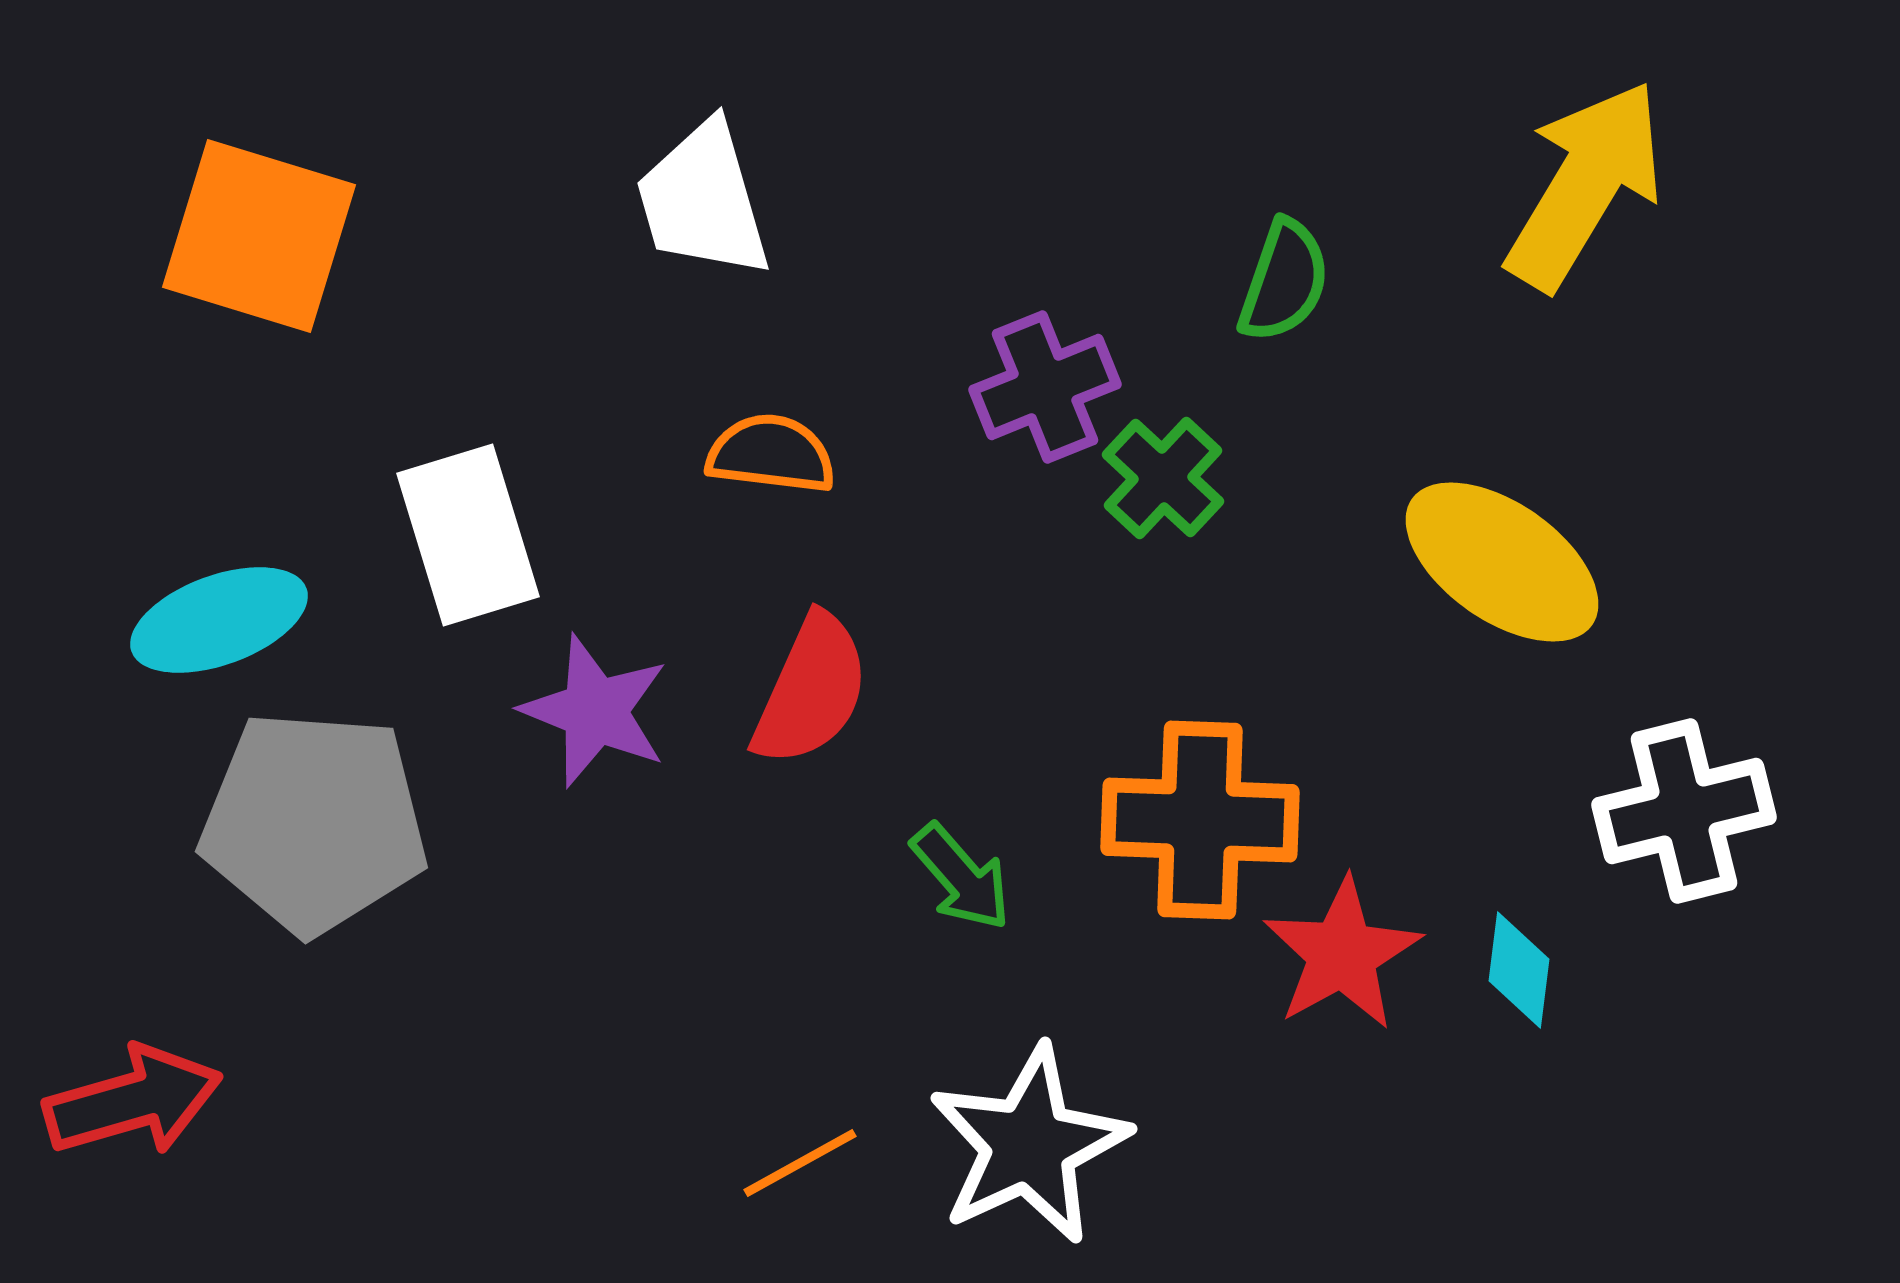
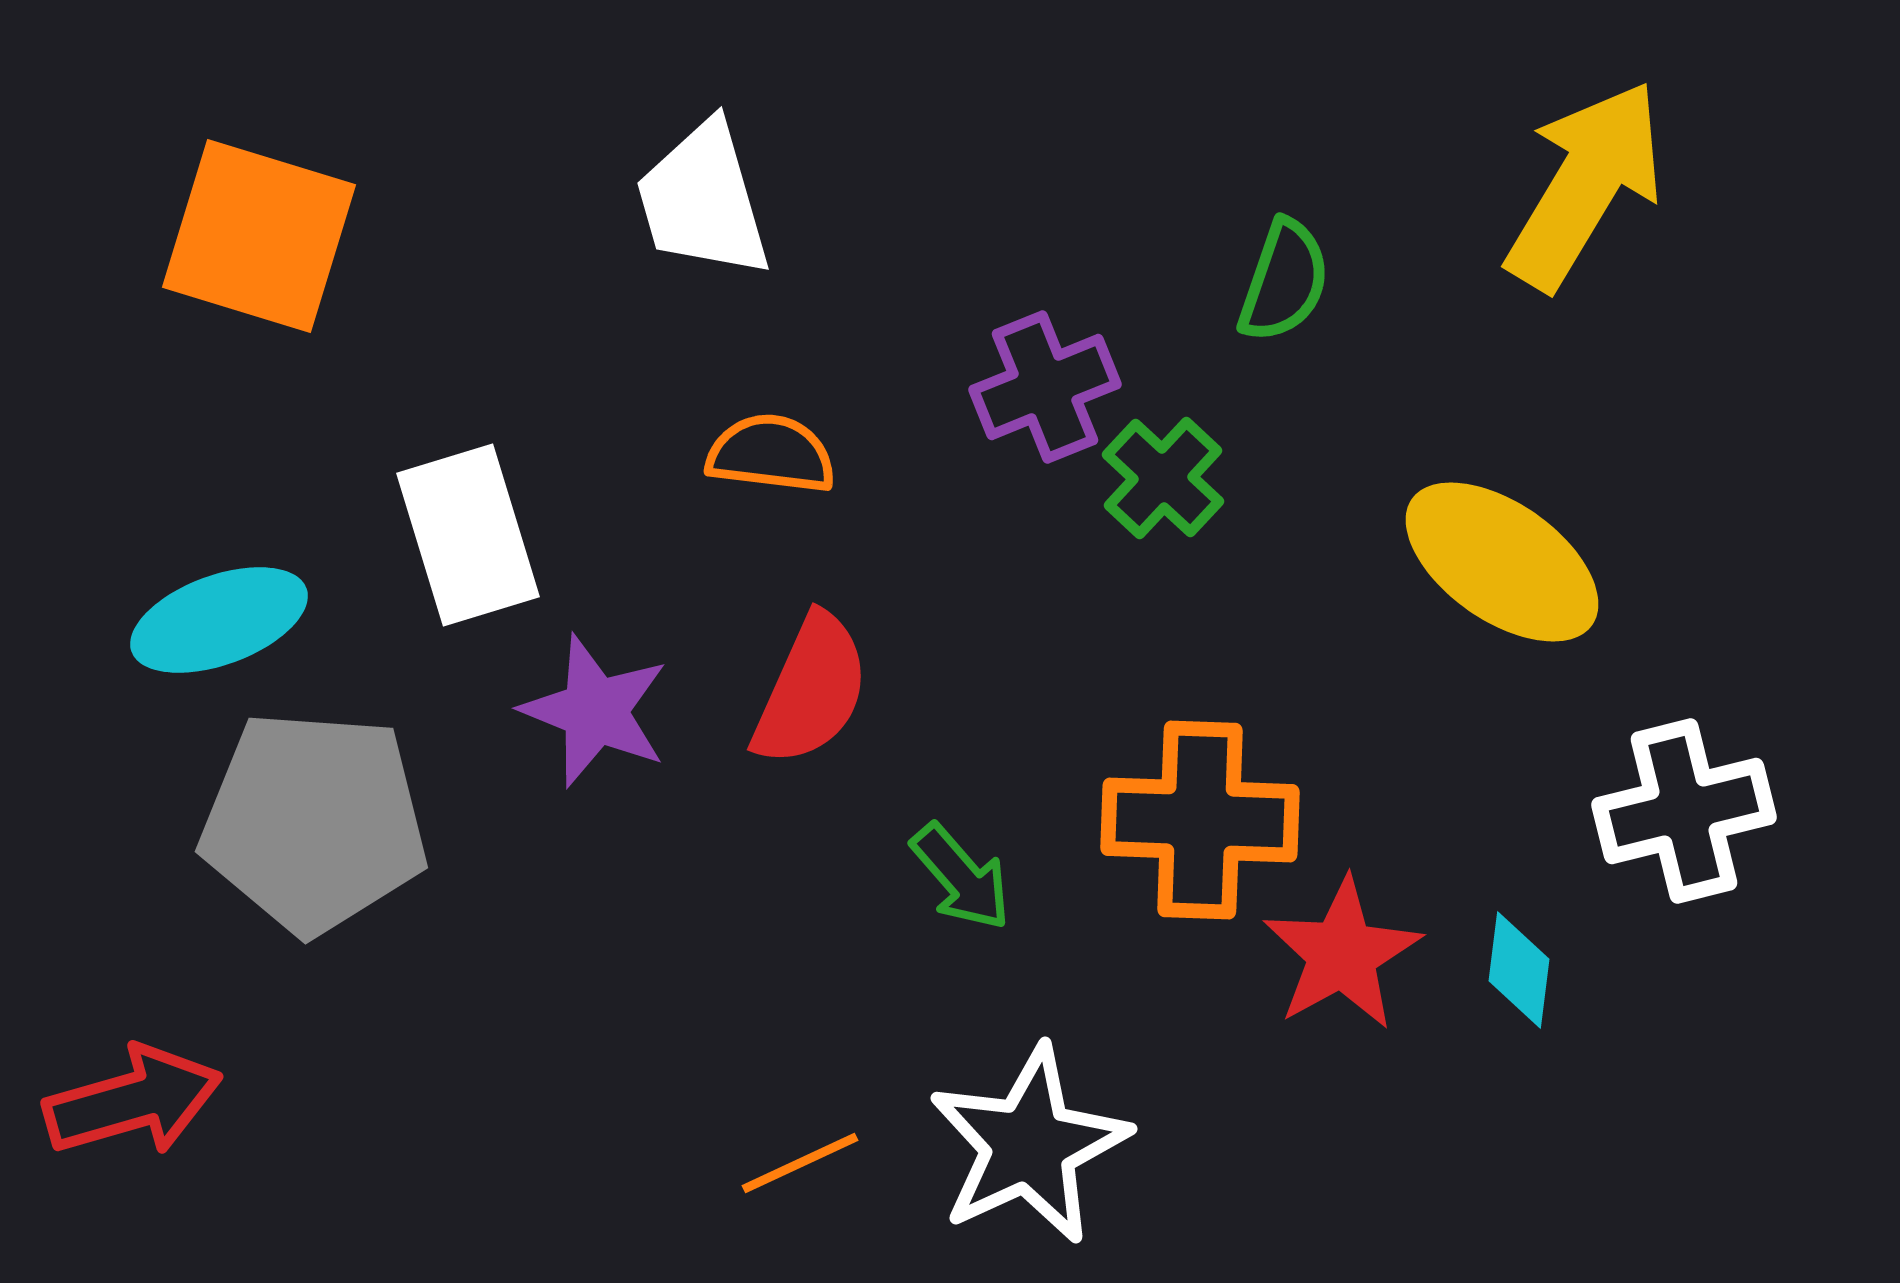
orange line: rotated 4 degrees clockwise
